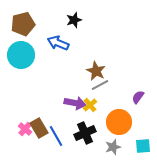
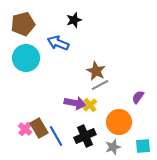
cyan circle: moved 5 px right, 3 px down
black cross: moved 3 px down
